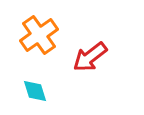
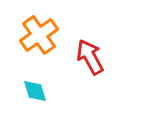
red arrow: rotated 99 degrees clockwise
